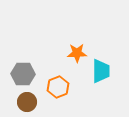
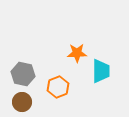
gray hexagon: rotated 10 degrees clockwise
brown circle: moved 5 px left
